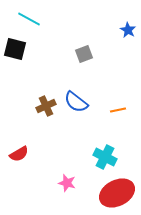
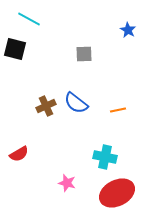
gray square: rotated 18 degrees clockwise
blue semicircle: moved 1 px down
cyan cross: rotated 15 degrees counterclockwise
